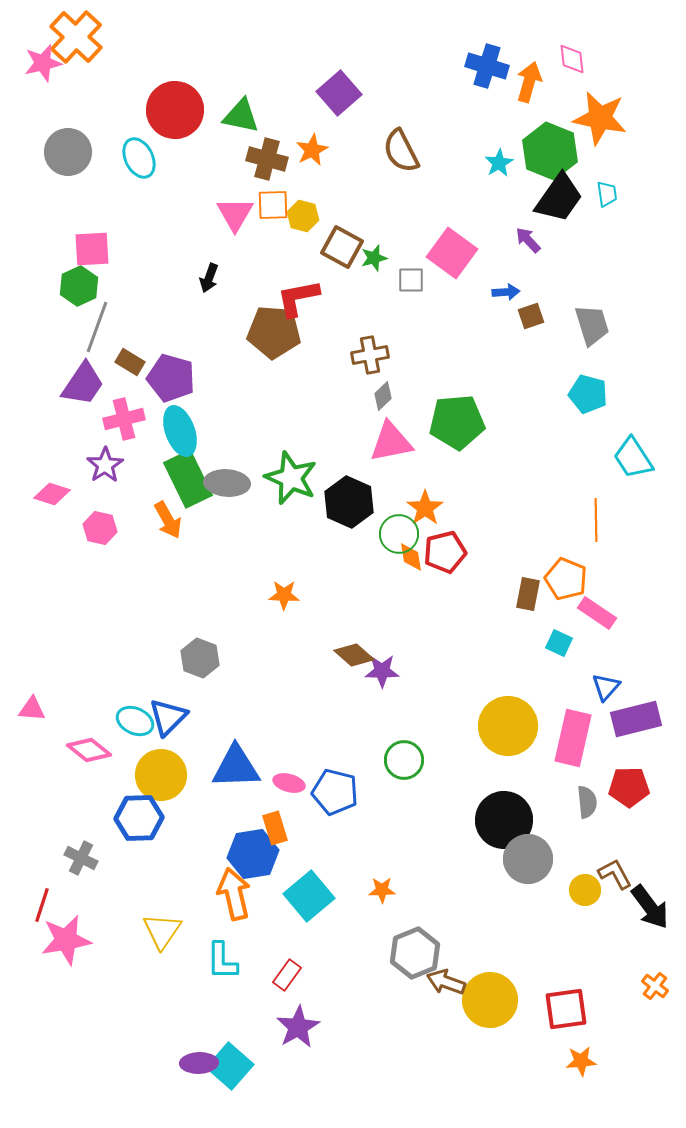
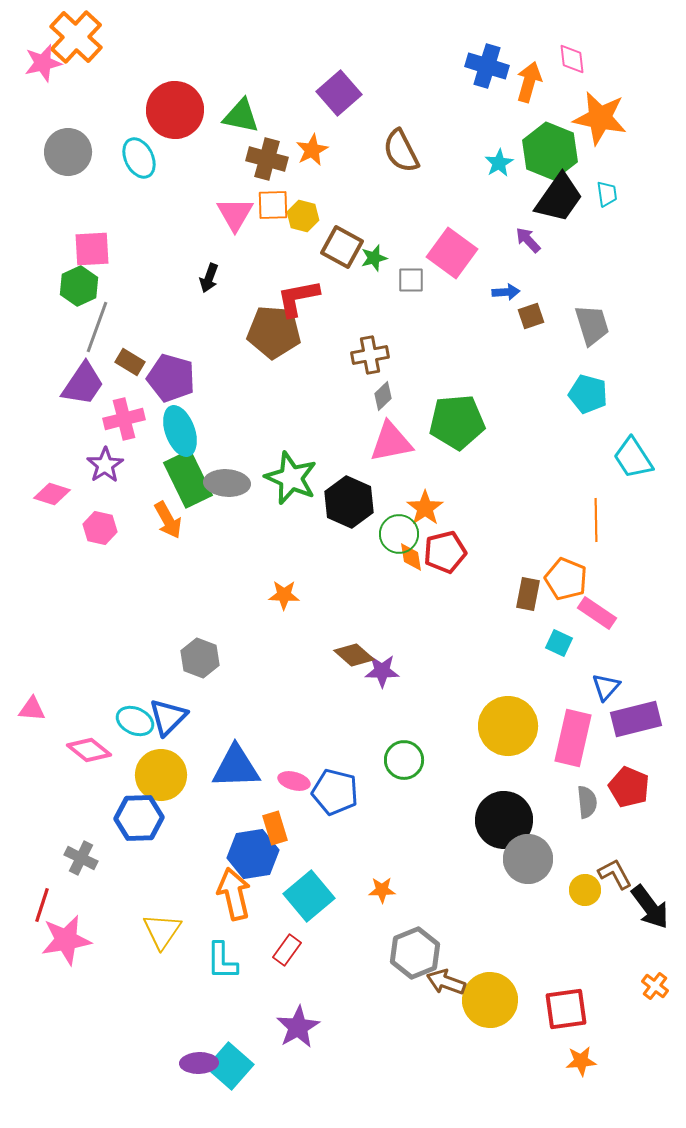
pink ellipse at (289, 783): moved 5 px right, 2 px up
red pentagon at (629, 787): rotated 24 degrees clockwise
red rectangle at (287, 975): moved 25 px up
